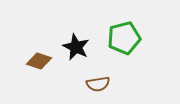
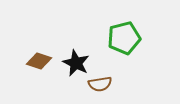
black star: moved 16 px down
brown semicircle: moved 2 px right
